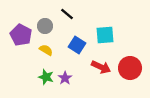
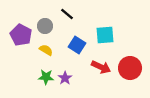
green star: rotated 14 degrees counterclockwise
